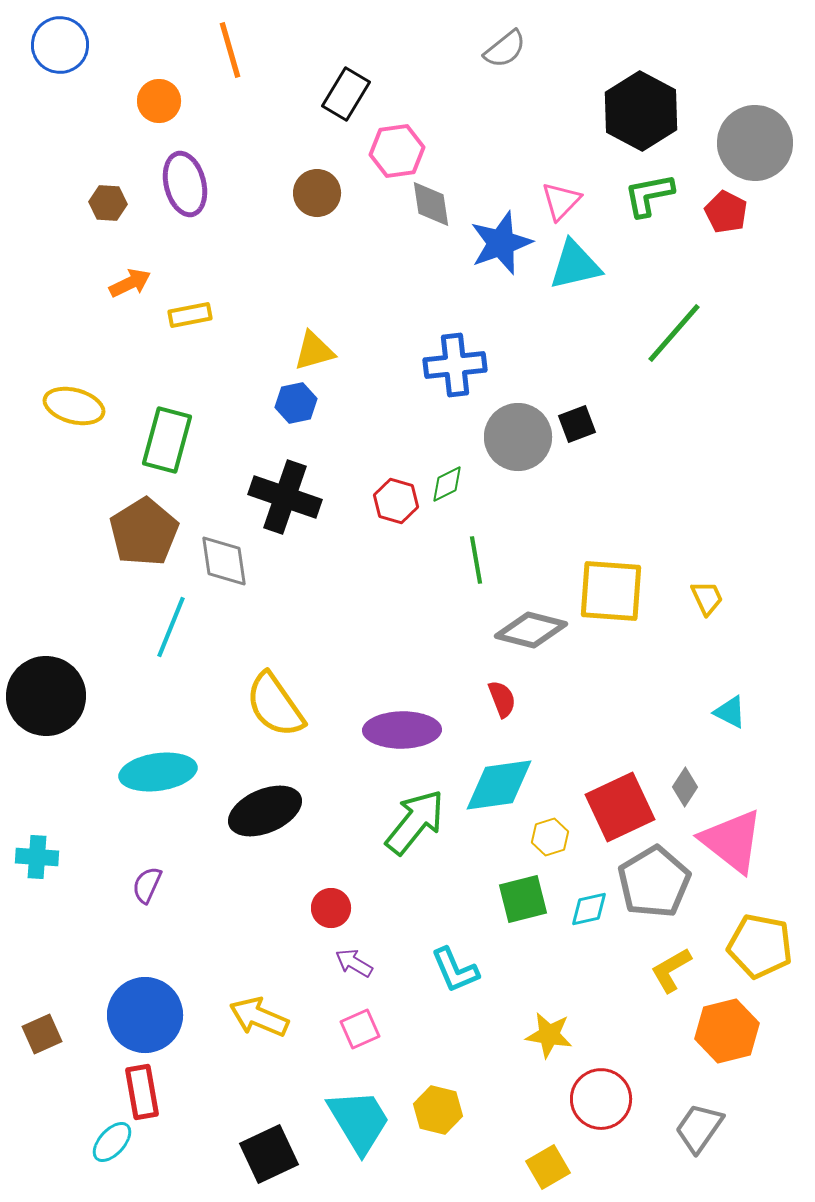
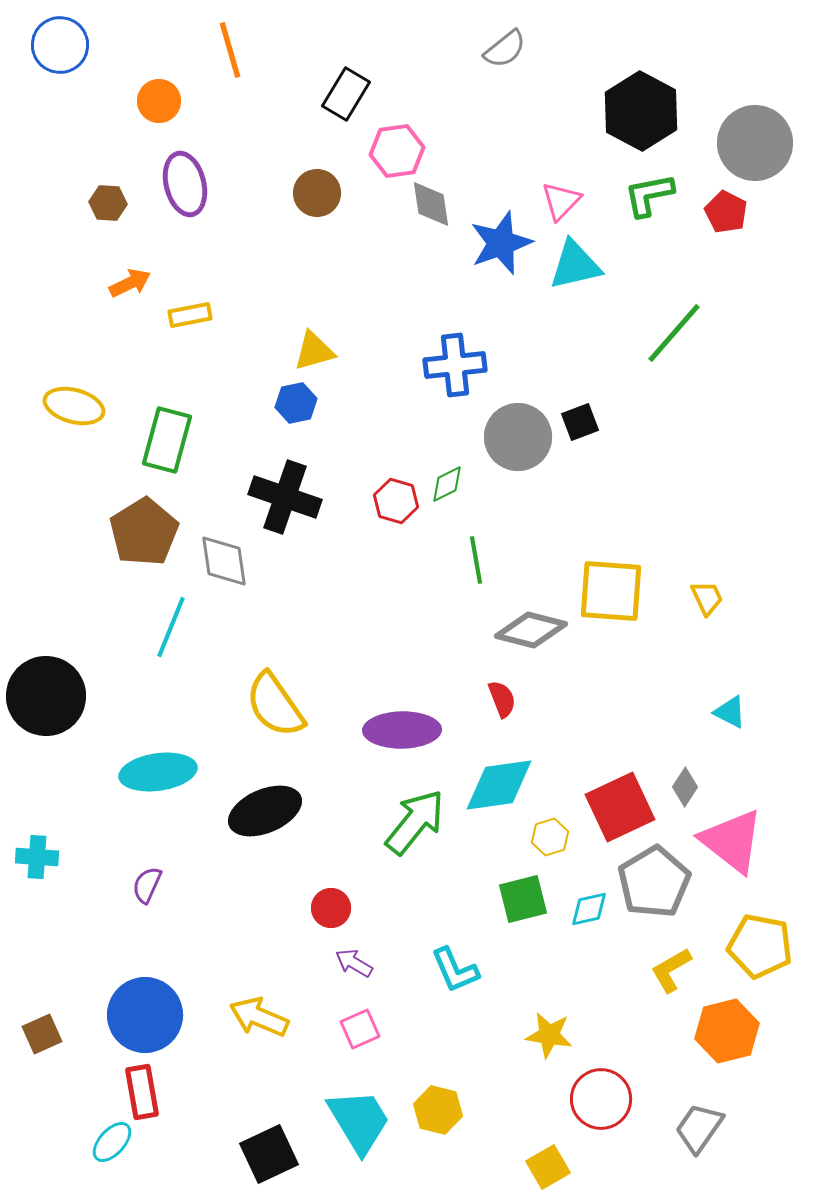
black square at (577, 424): moved 3 px right, 2 px up
